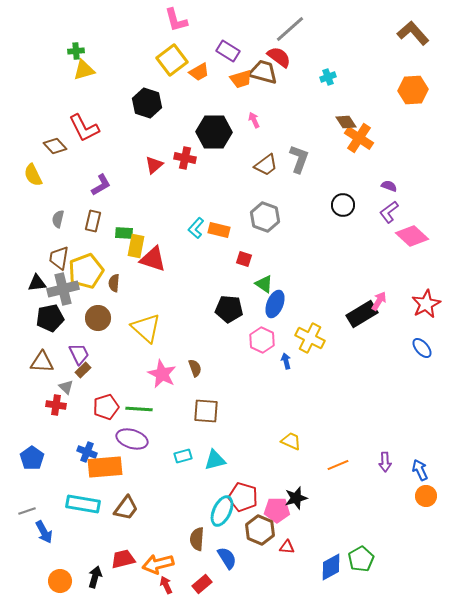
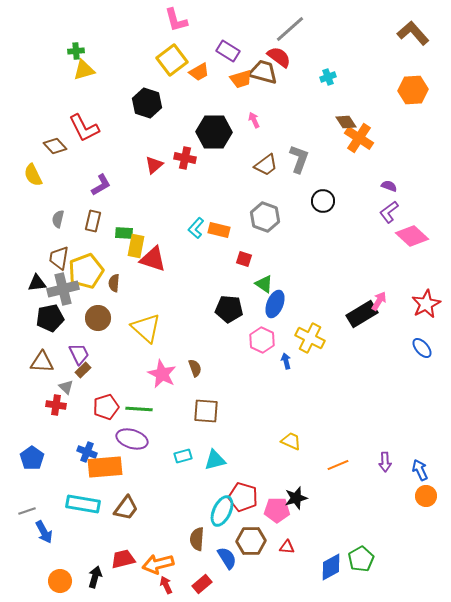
black circle at (343, 205): moved 20 px left, 4 px up
brown hexagon at (260, 530): moved 9 px left, 11 px down; rotated 24 degrees counterclockwise
